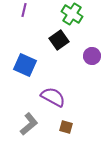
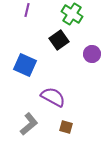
purple line: moved 3 px right
purple circle: moved 2 px up
